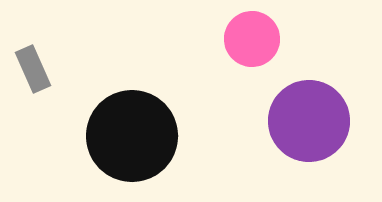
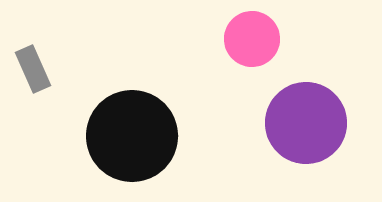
purple circle: moved 3 px left, 2 px down
